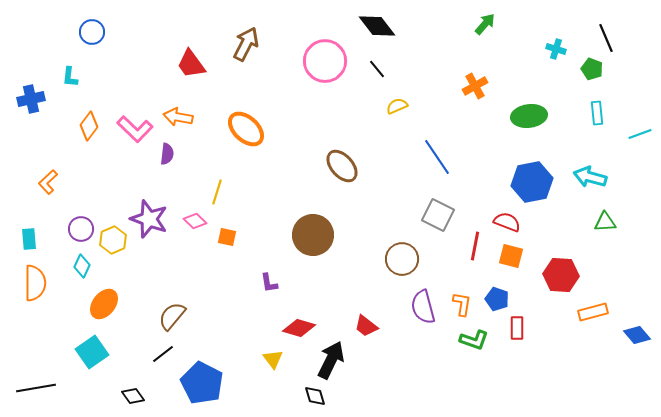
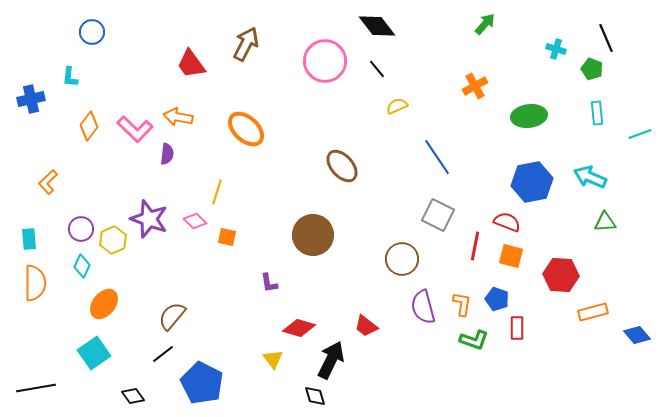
cyan arrow at (590, 177): rotated 8 degrees clockwise
cyan square at (92, 352): moved 2 px right, 1 px down
